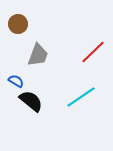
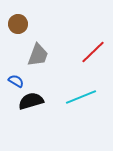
cyan line: rotated 12 degrees clockwise
black semicircle: rotated 55 degrees counterclockwise
